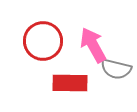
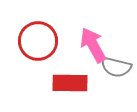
red circle: moved 5 px left
gray semicircle: moved 2 px up
